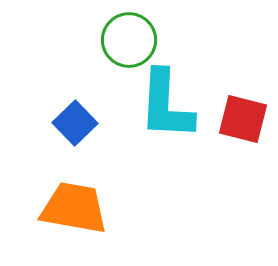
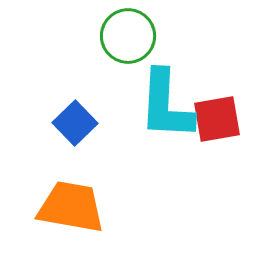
green circle: moved 1 px left, 4 px up
red square: moved 26 px left; rotated 24 degrees counterclockwise
orange trapezoid: moved 3 px left, 1 px up
